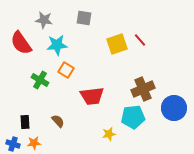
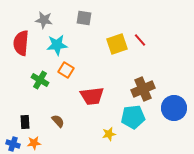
red semicircle: rotated 40 degrees clockwise
